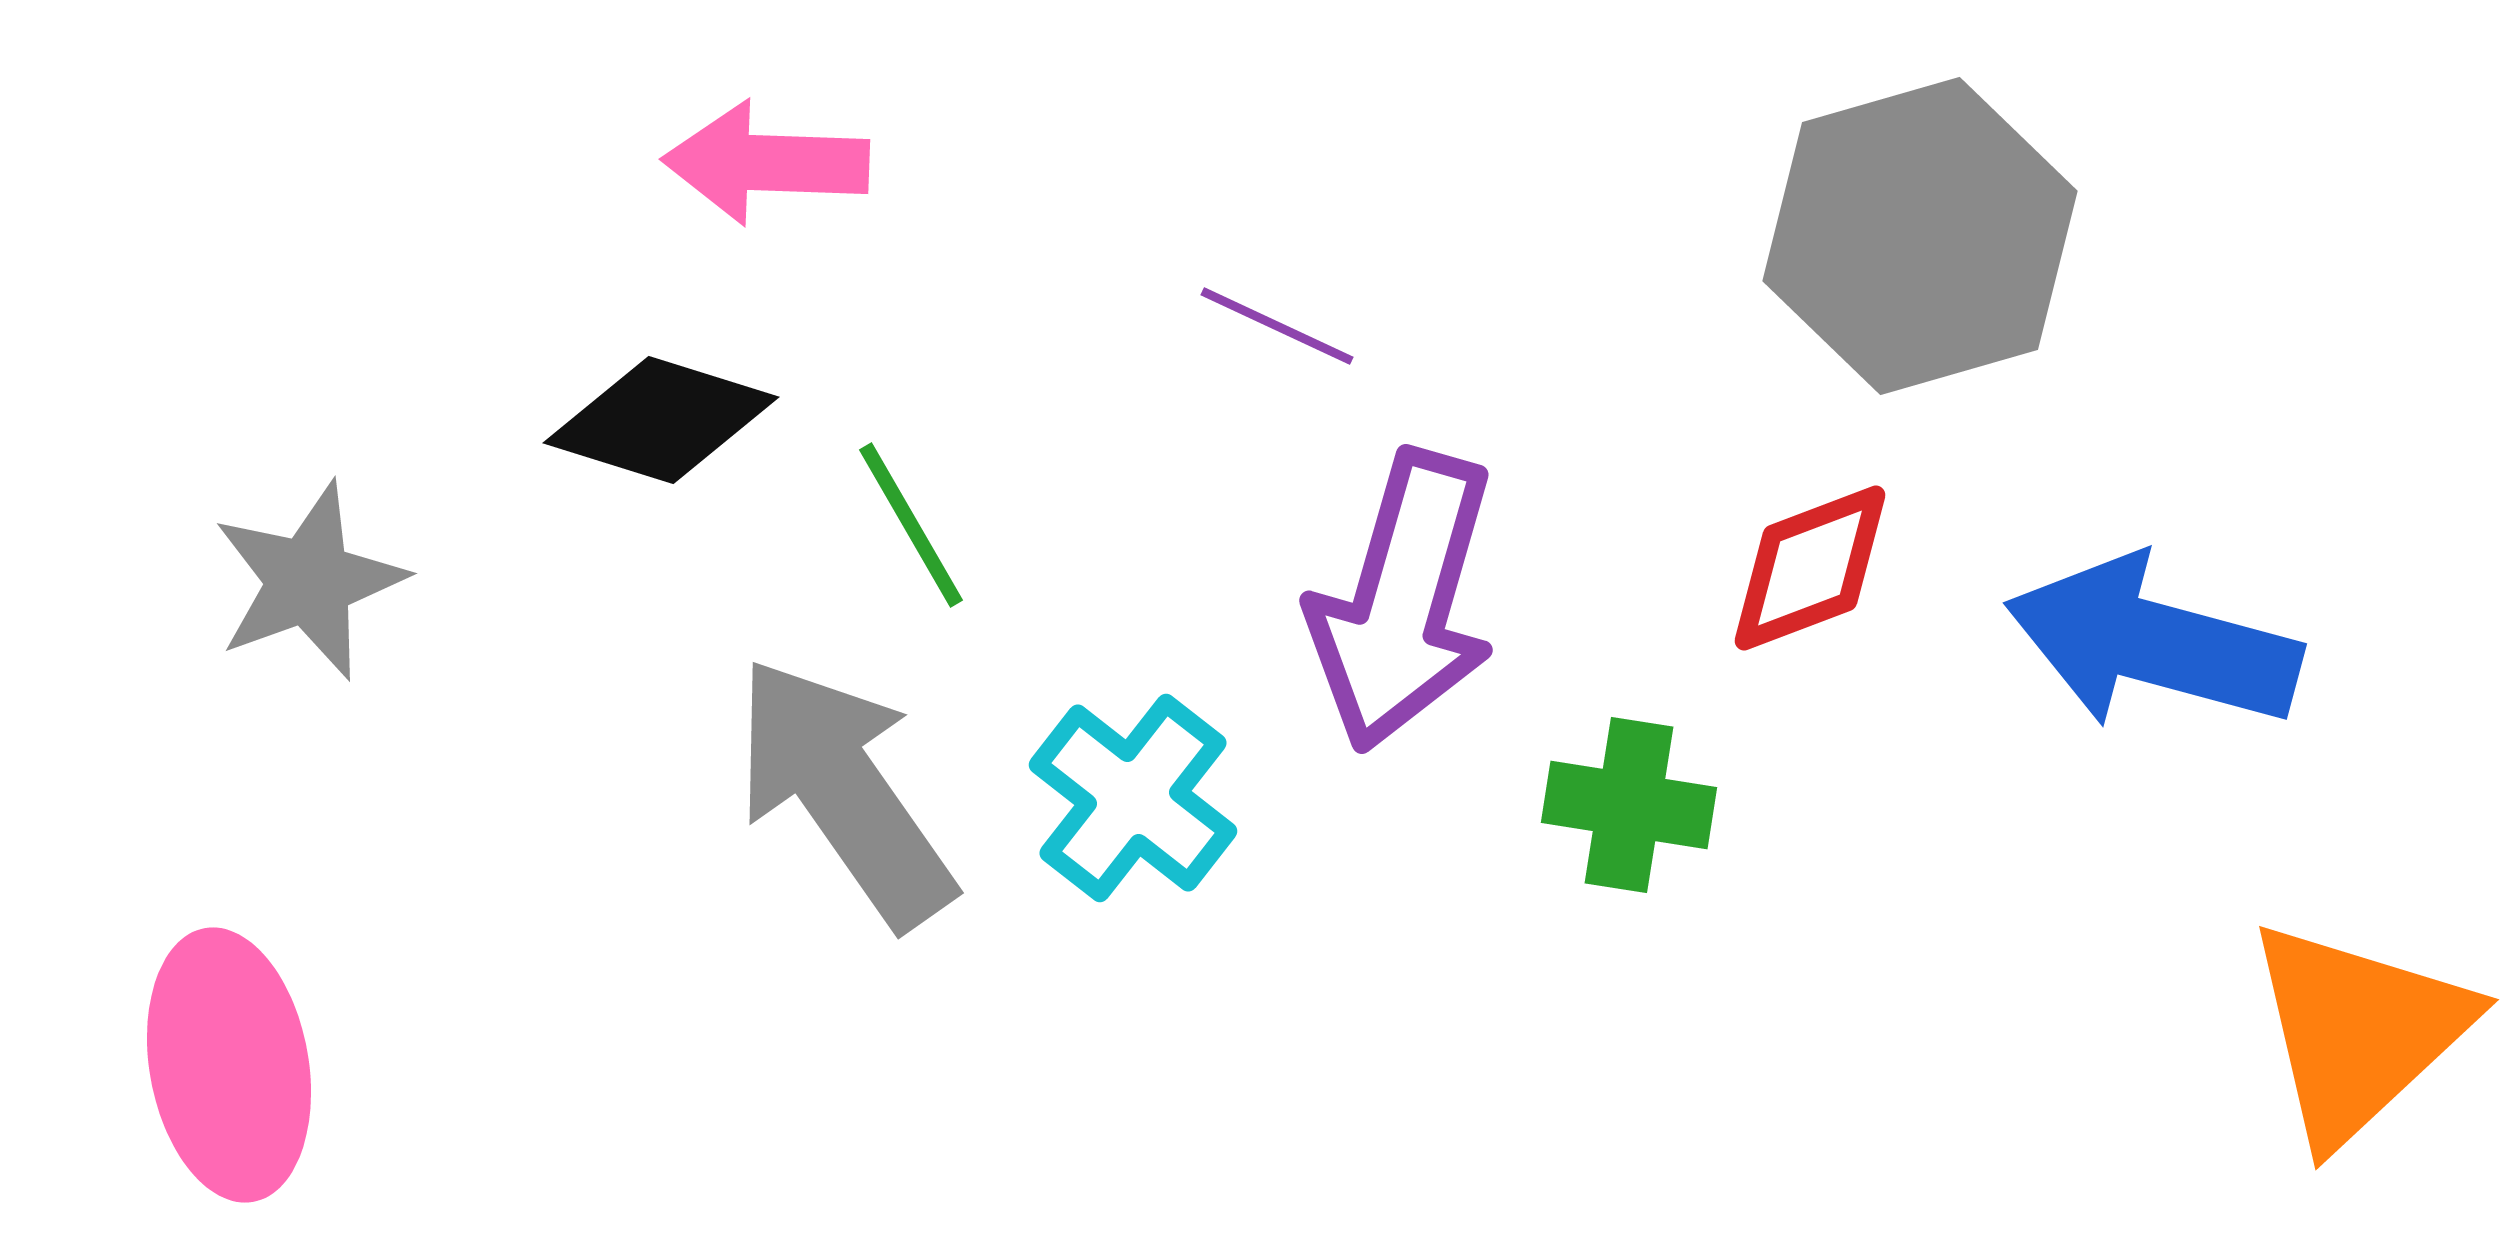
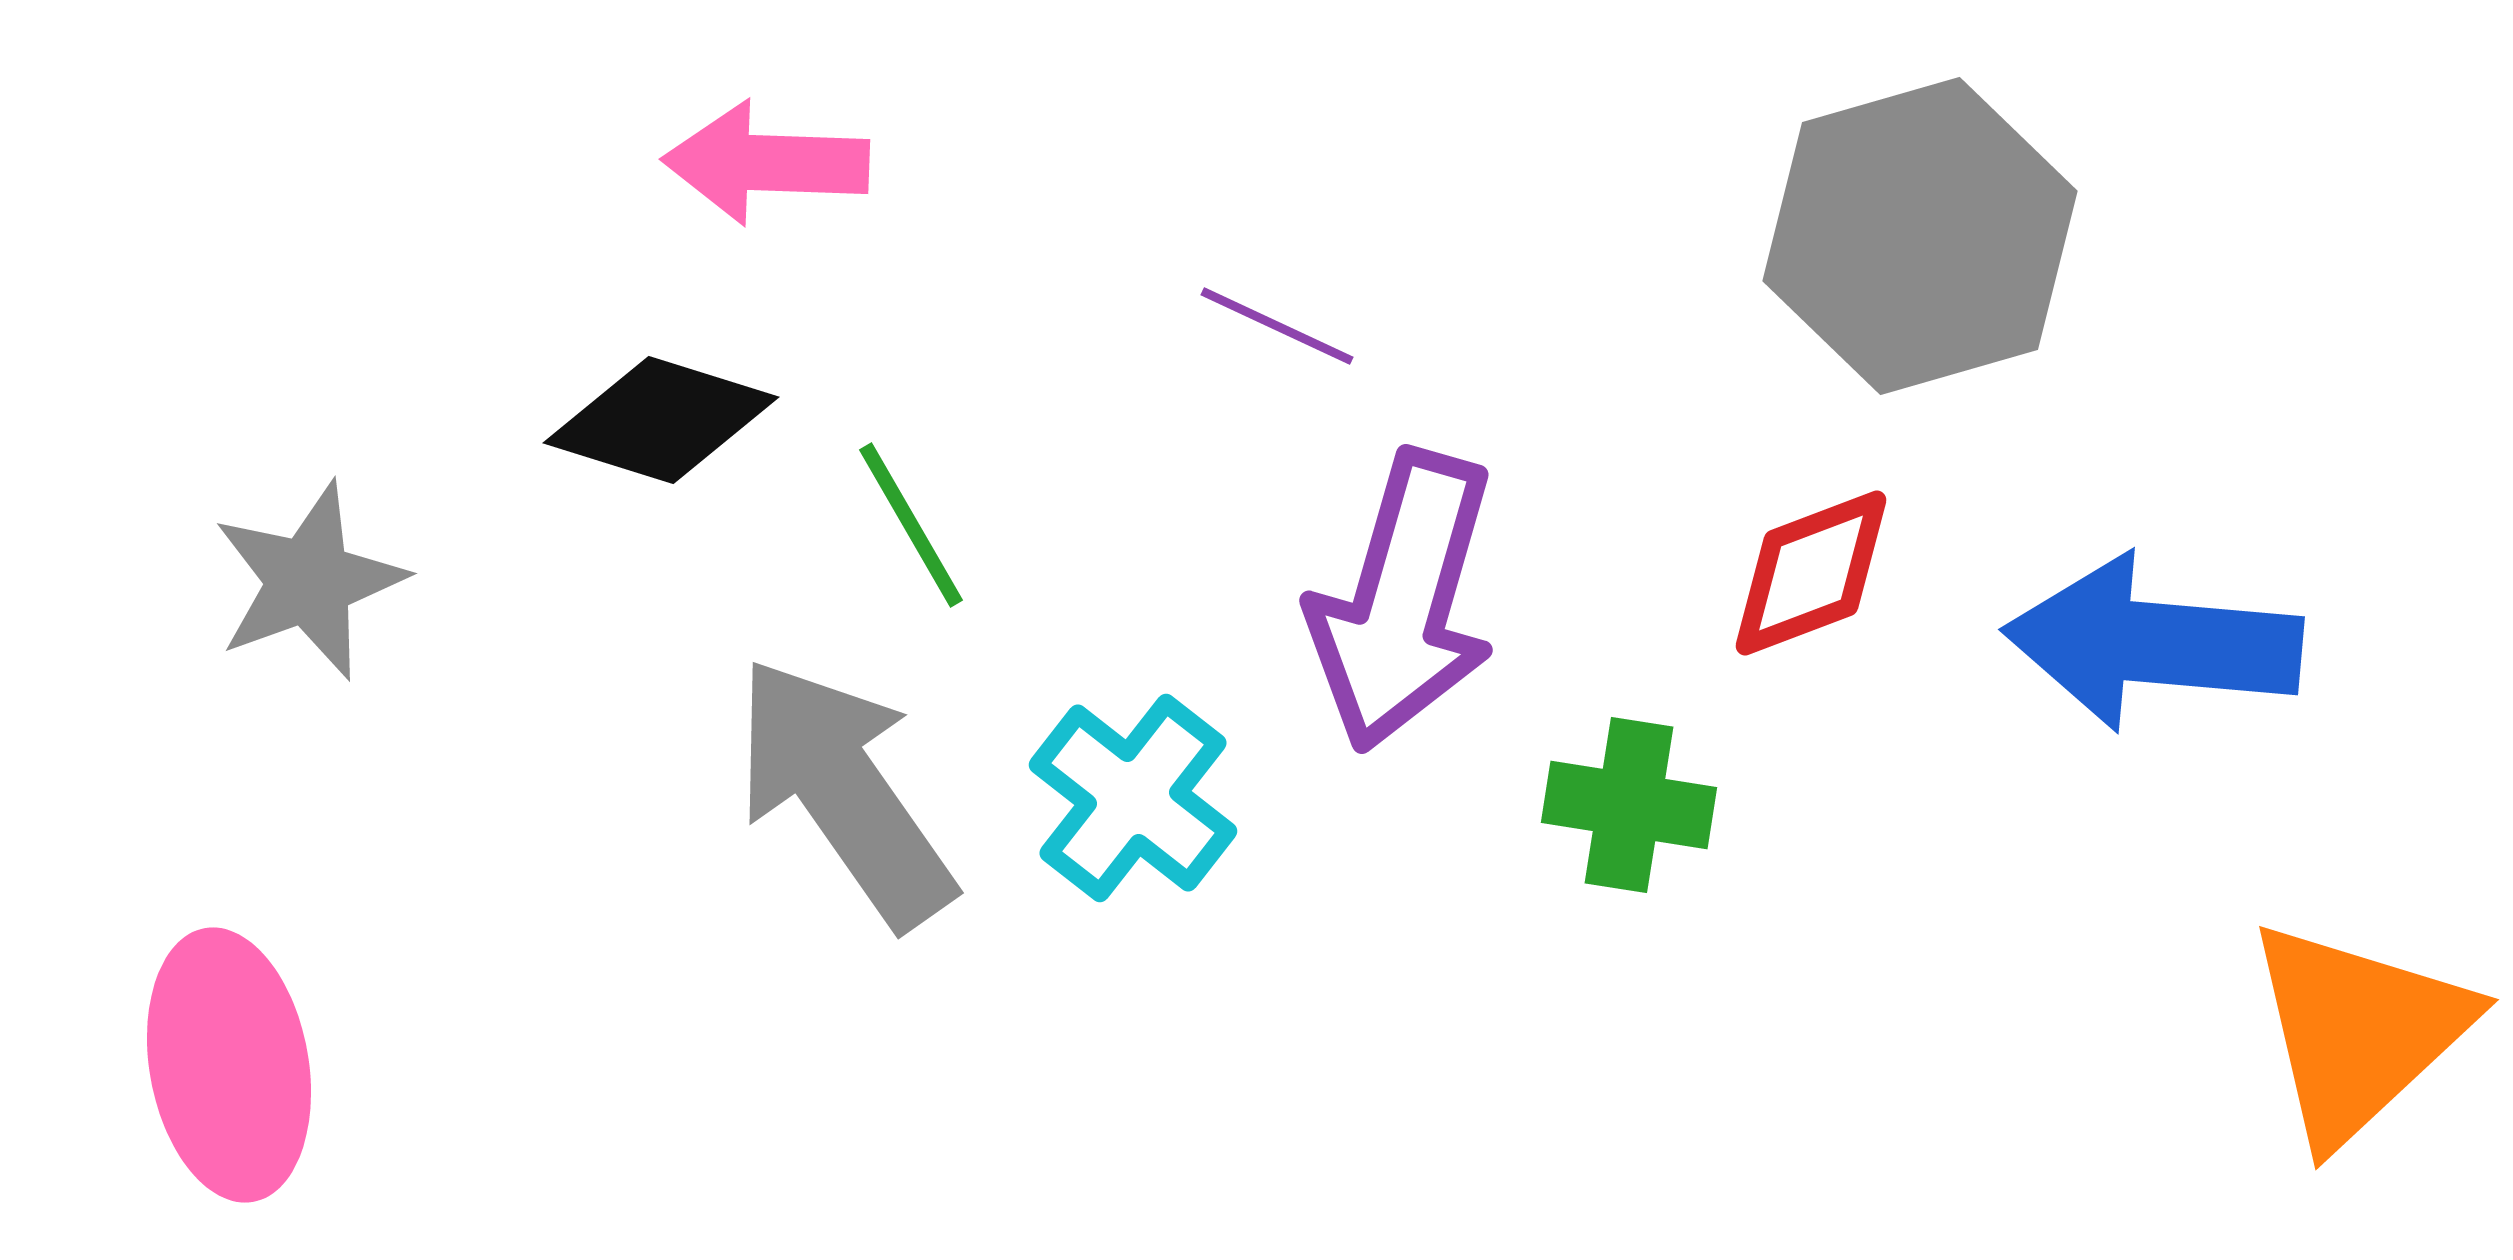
red diamond: moved 1 px right, 5 px down
blue arrow: rotated 10 degrees counterclockwise
